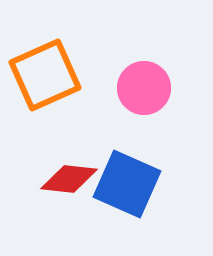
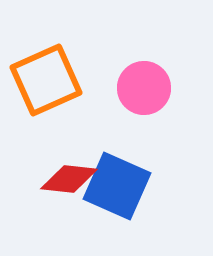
orange square: moved 1 px right, 5 px down
blue square: moved 10 px left, 2 px down
